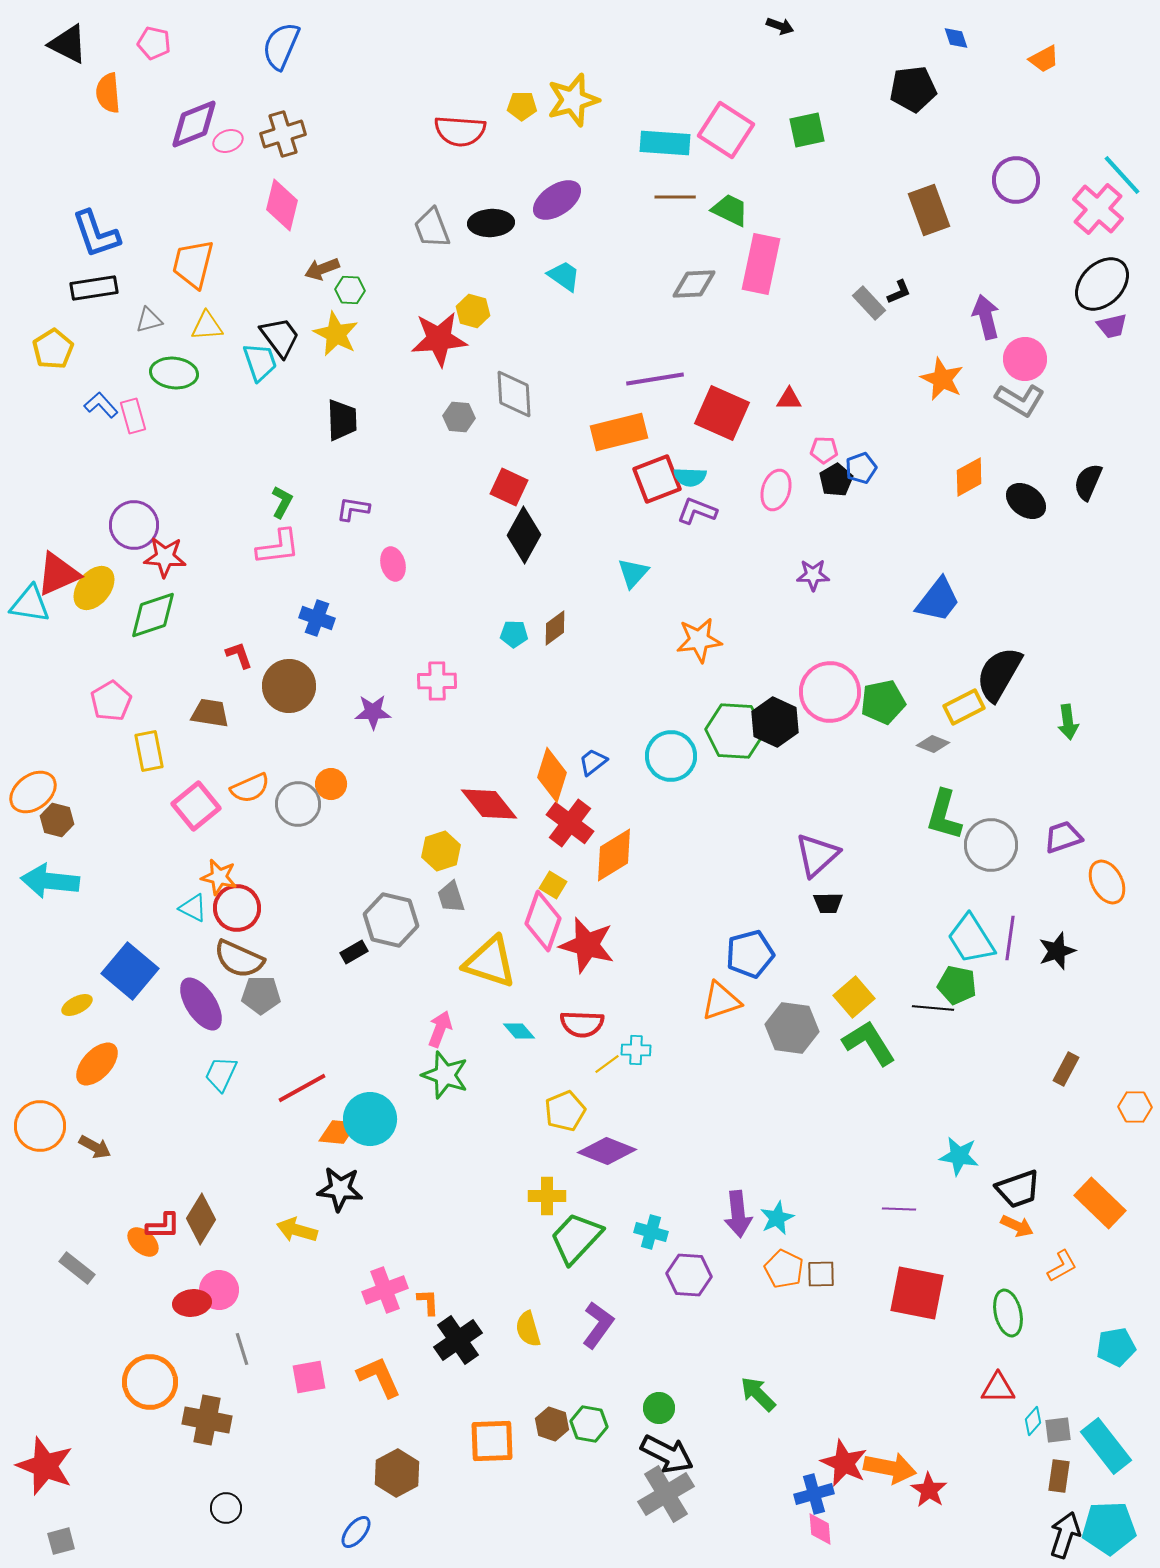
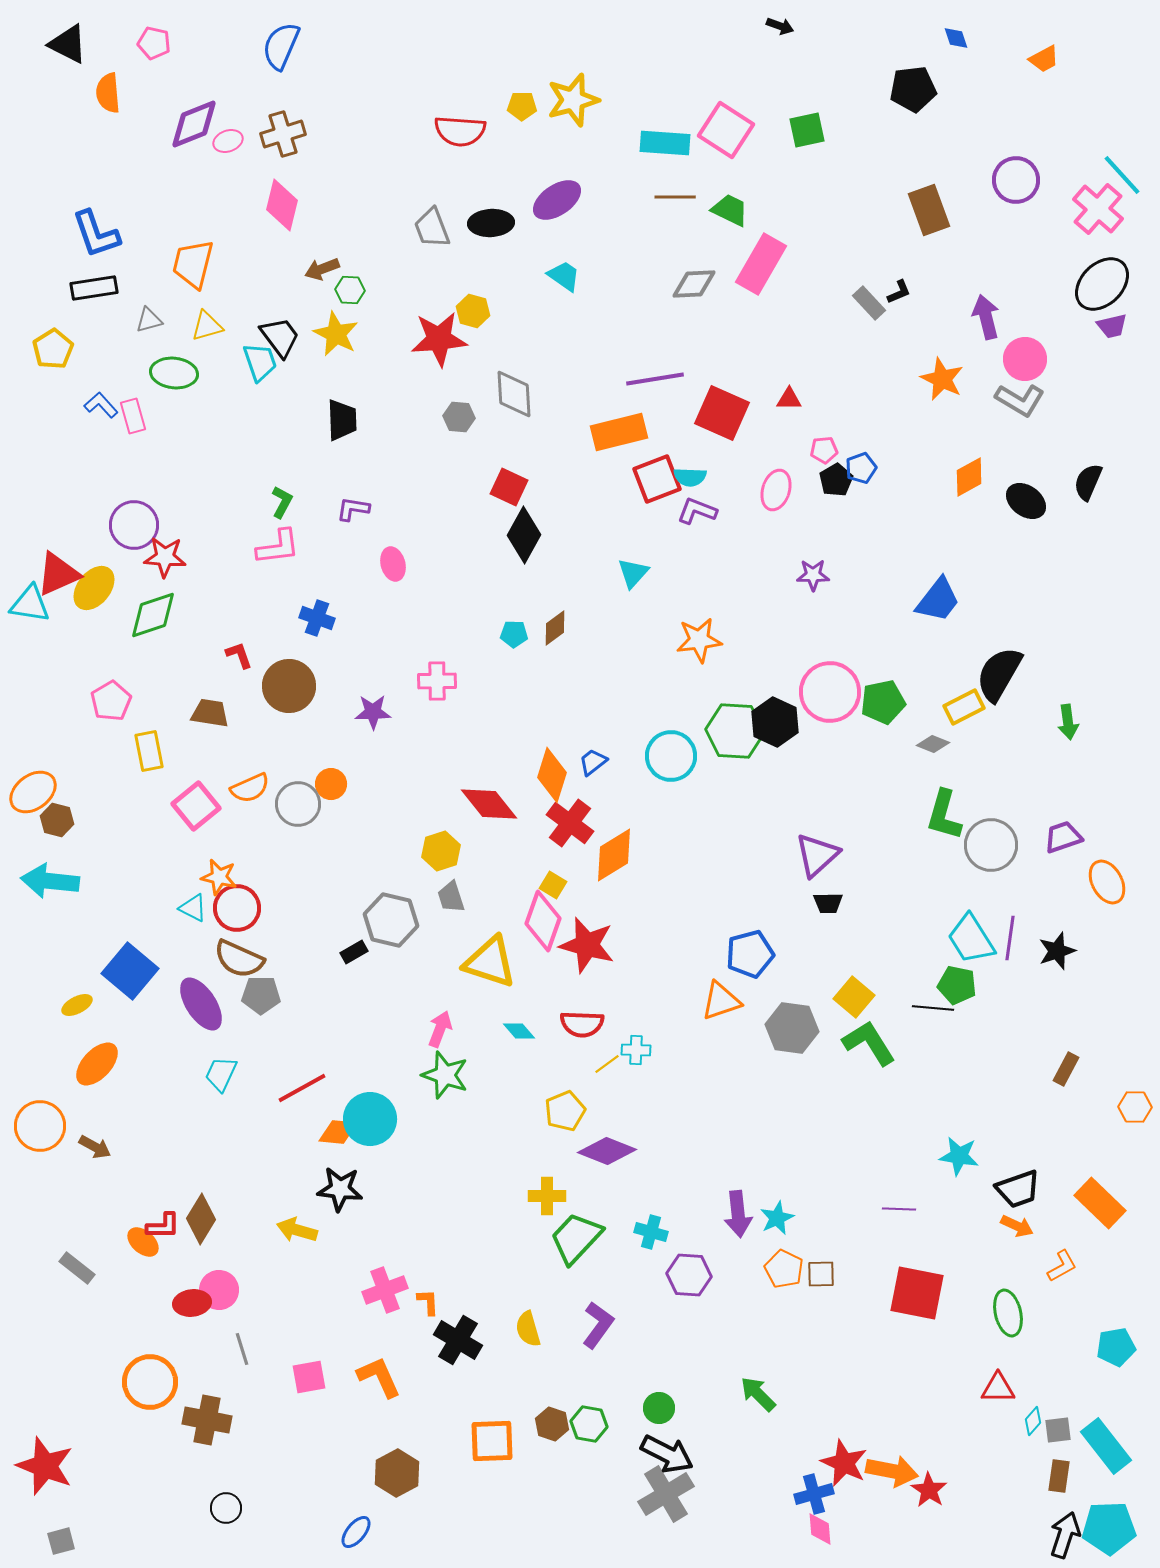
pink rectangle at (761, 264): rotated 18 degrees clockwise
yellow triangle at (207, 326): rotated 12 degrees counterclockwise
pink pentagon at (824, 450): rotated 8 degrees counterclockwise
yellow square at (854, 997): rotated 9 degrees counterclockwise
black cross at (458, 1340): rotated 24 degrees counterclockwise
orange arrow at (890, 1468): moved 2 px right, 3 px down
